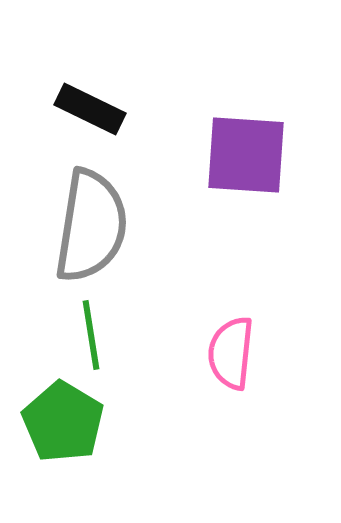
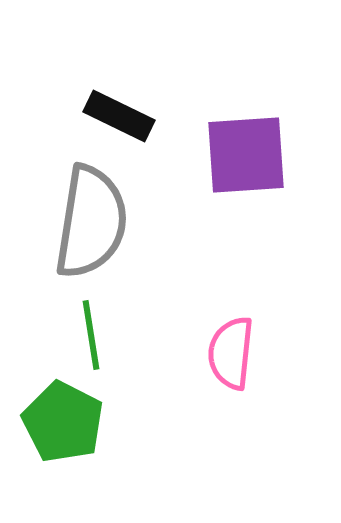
black rectangle: moved 29 px right, 7 px down
purple square: rotated 8 degrees counterclockwise
gray semicircle: moved 4 px up
green pentagon: rotated 4 degrees counterclockwise
